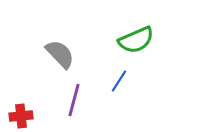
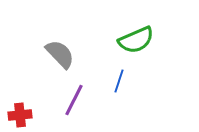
blue line: rotated 15 degrees counterclockwise
purple line: rotated 12 degrees clockwise
red cross: moved 1 px left, 1 px up
